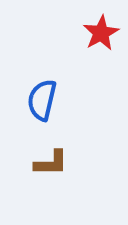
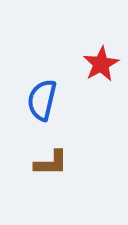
red star: moved 31 px down
